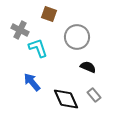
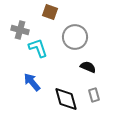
brown square: moved 1 px right, 2 px up
gray cross: rotated 12 degrees counterclockwise
gray circle: moved 2 px left
gray rectangle: rotated 24 degrees clockwise
black diamond: rotated 8 degrees clockwise
